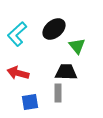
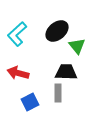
black ellipse: moved 3 px right, 2 px down
blue square: rotated 18 degrees counterclockwise
